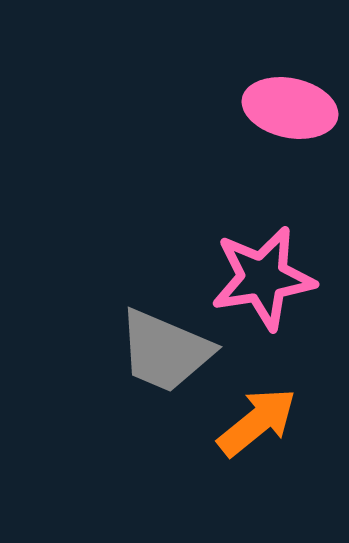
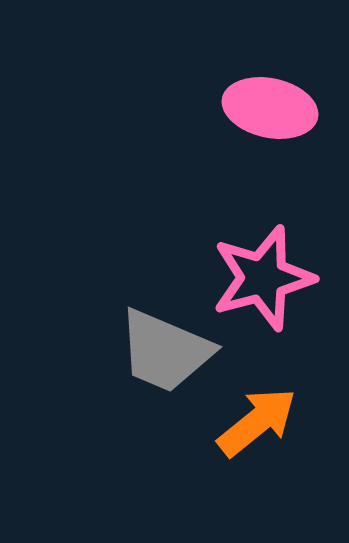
pink ellipse: moved 20 px left
pink star: rotated 6 degrees counterclockwise
